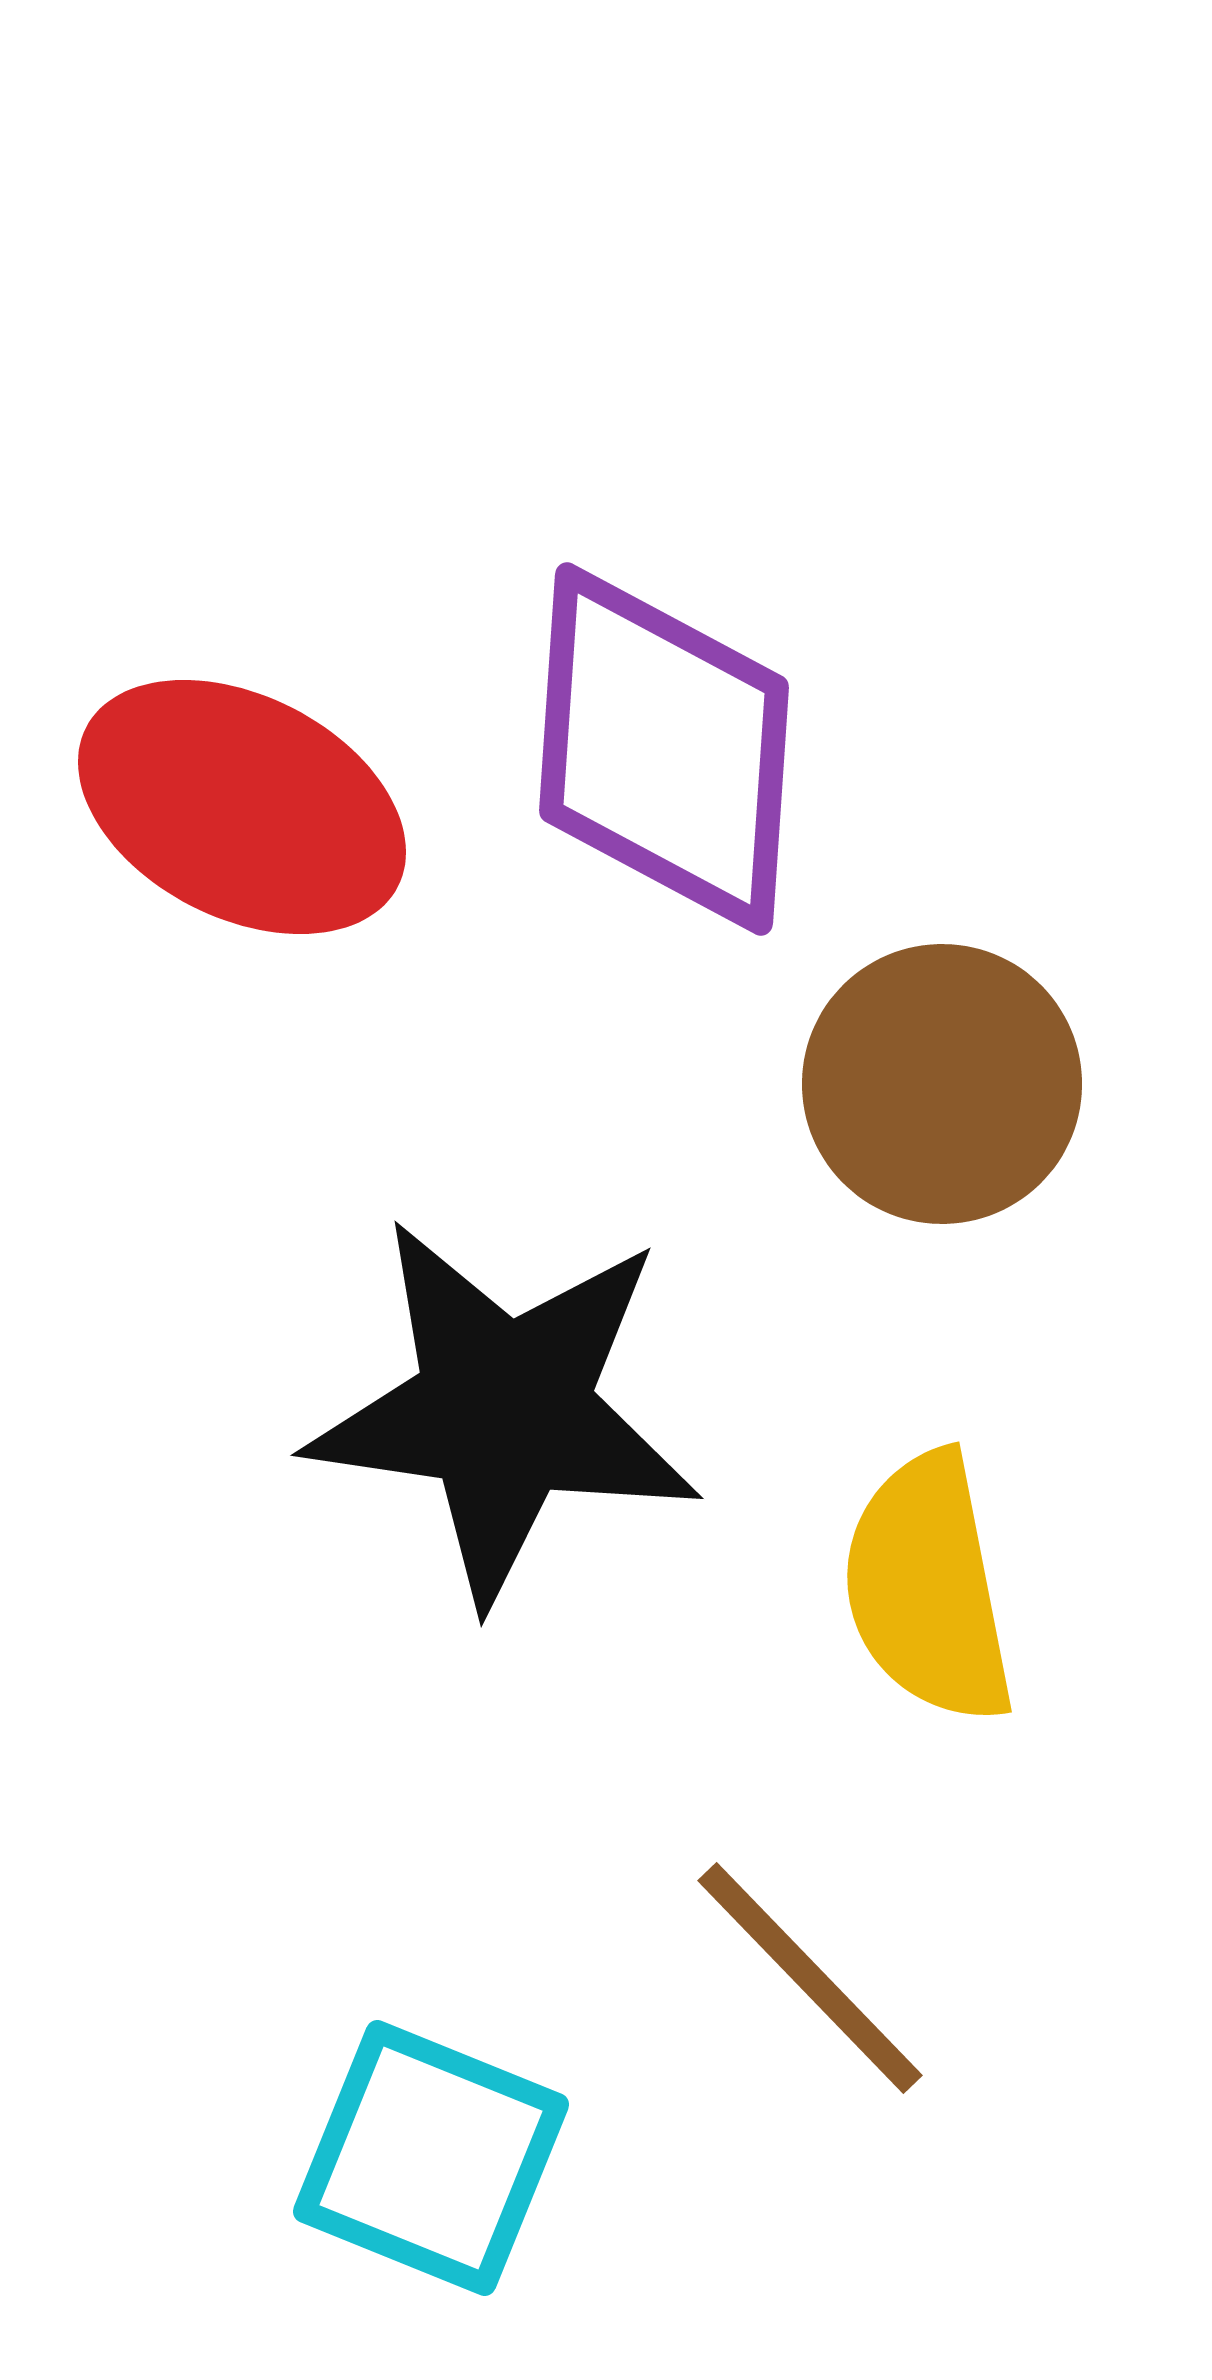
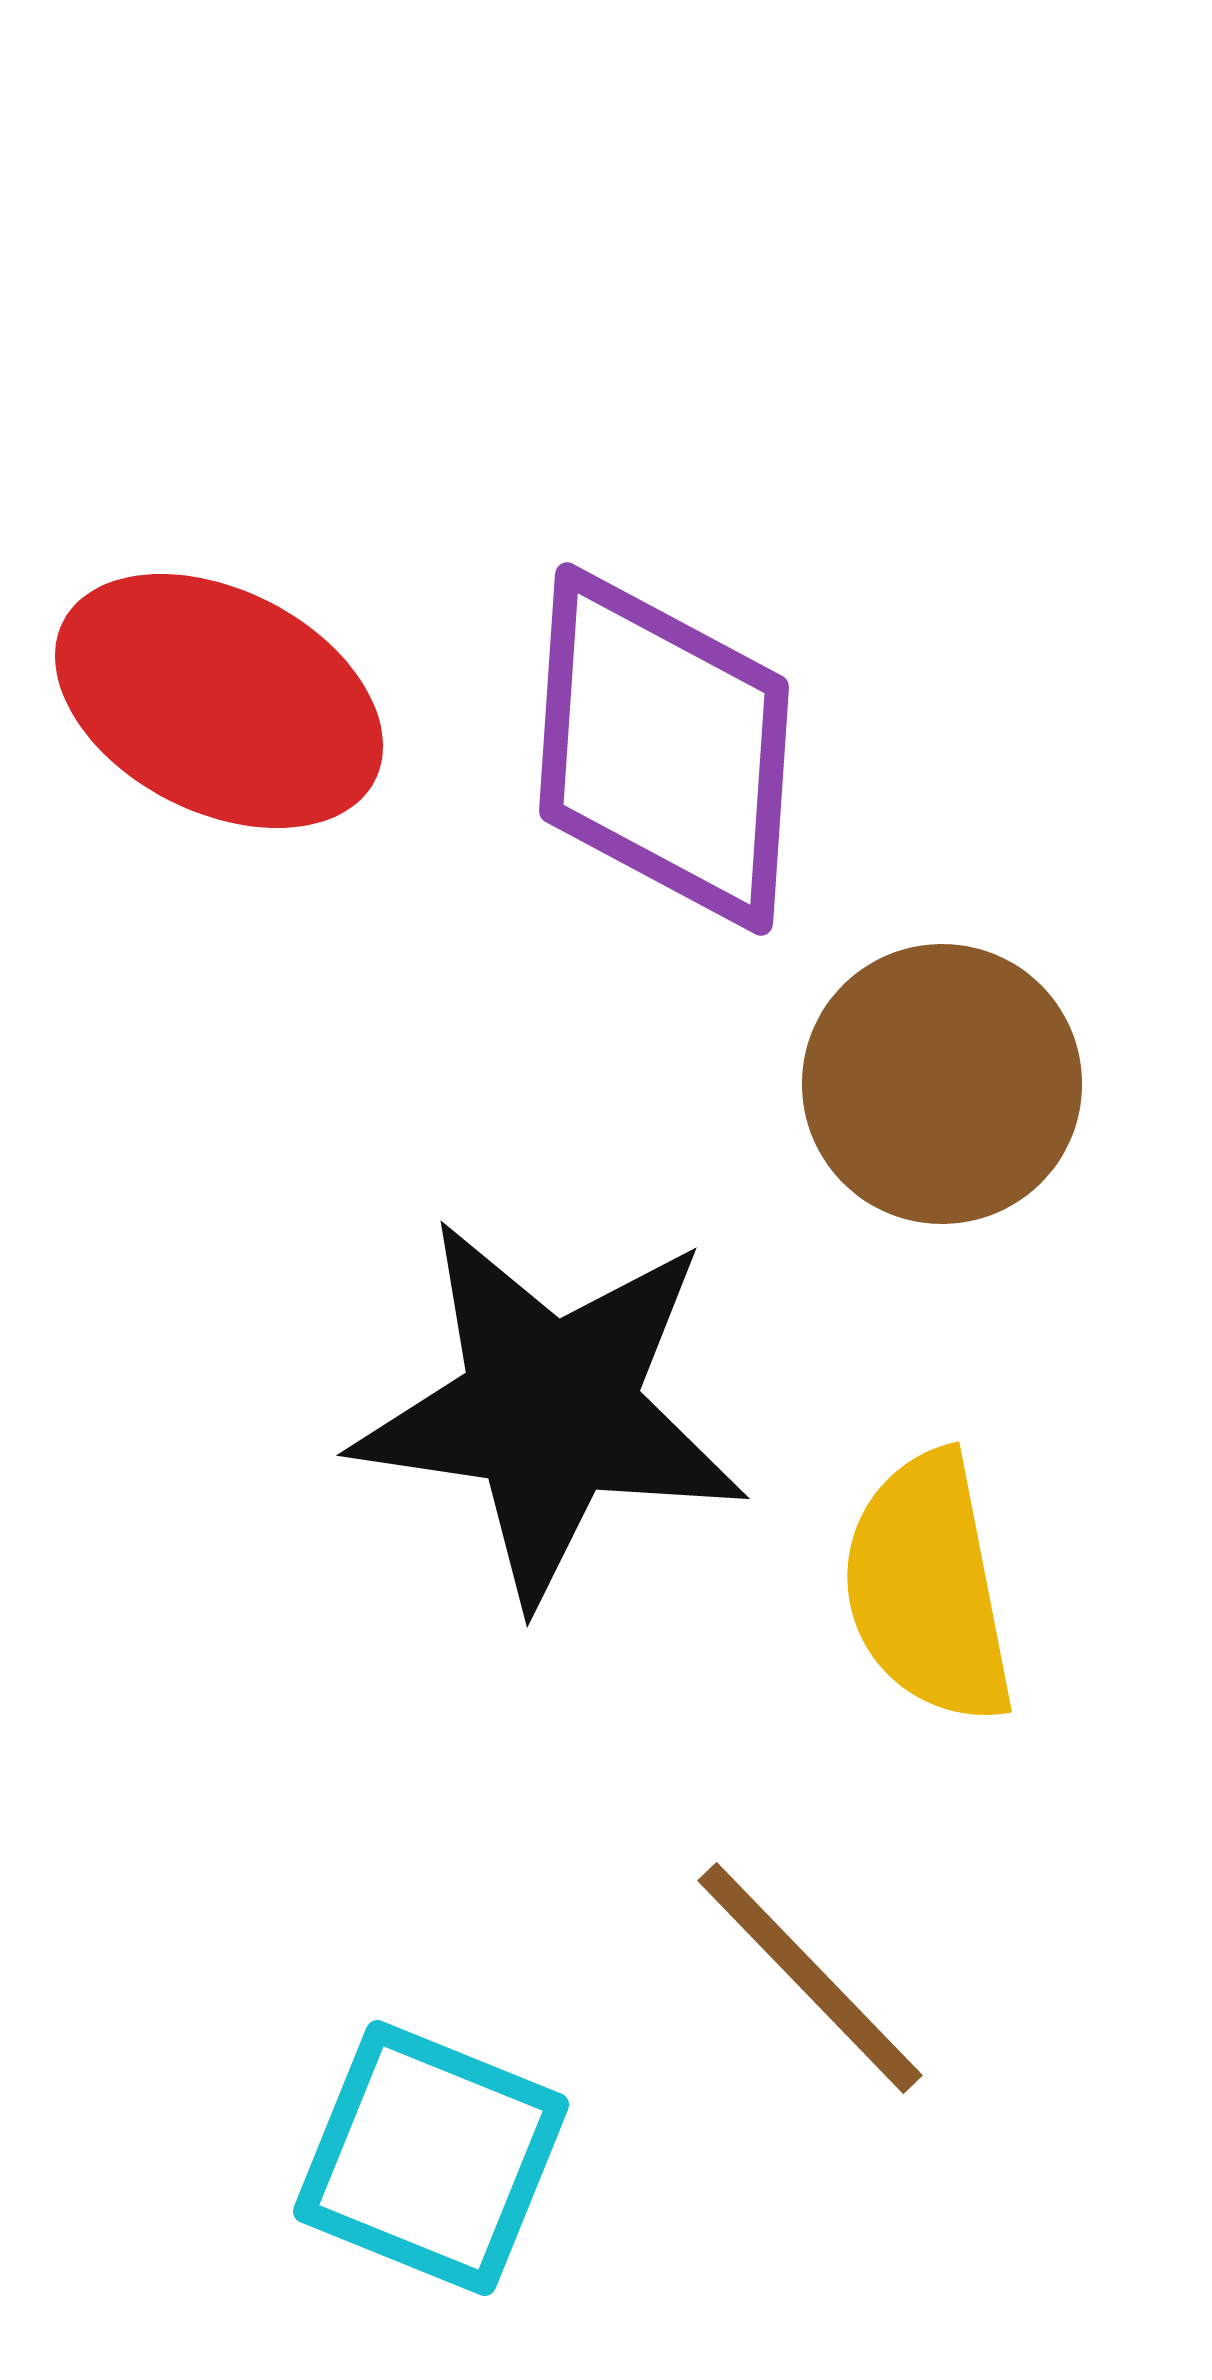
red ellipse: moved 23 px left, 106 px up
black star: moved 46 px right
